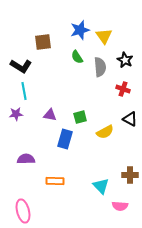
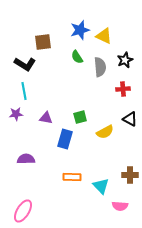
yellow triangle: rotated 30 degrees counterclockwise
black star: rotated 21 degrees clockwise
black L-shape: moved 4 px right, 2 px up
red cross: rotated 24 degrees counterclockwise
purple triangle: moved 4 px left, 3 px down
orange rectangle: moved 17 px right, 4 px up
pink ellipse: rotated 45 degrees clockwise
